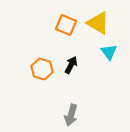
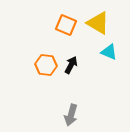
cyan triangle: rotated 30 degrees counterclockwise
orange hexagon: moved 4 px right, 4 px up; rotated 10 degrees counterclockwise
